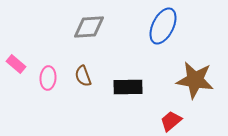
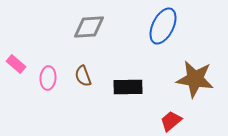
brown star: moved 1 px up
